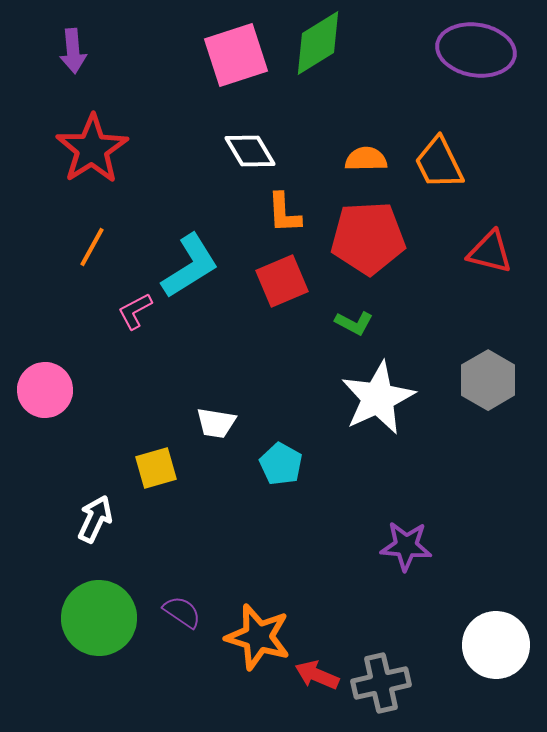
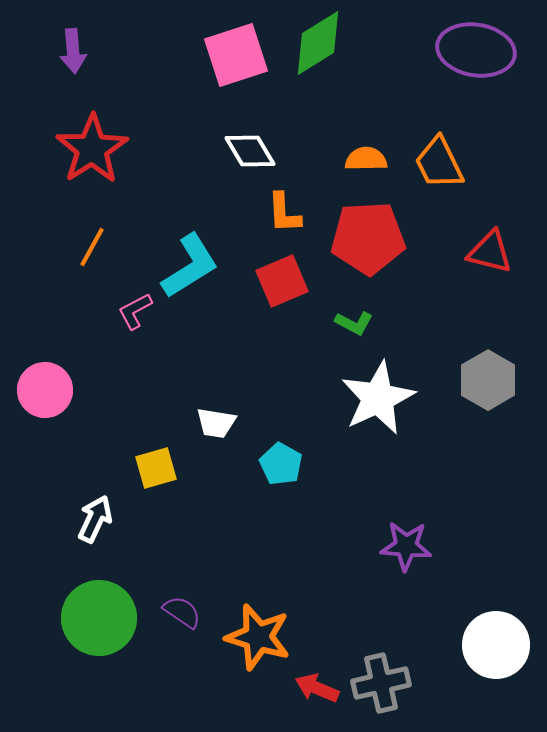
red arrow: moved 13 px down
